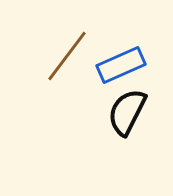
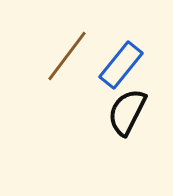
blue rectangle: rotated 27 degrees counterclockwise
